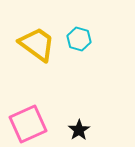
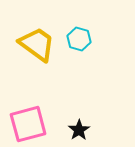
pink square: rotated 9 degrees clockwise
